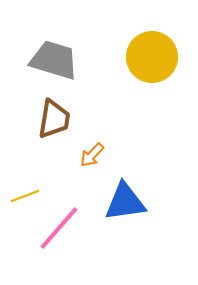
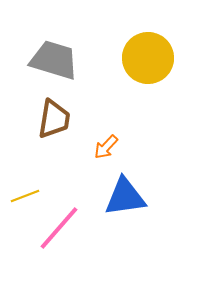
yellow circle: moved 4 px left, 1 px down
orange arrow: moved 14 px right, 8 px up
blue triangle: moved 5 px up
